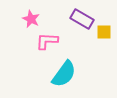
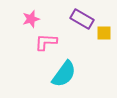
pink star: rotated 30 degrees clockwise
yellow square: moved 1 px down
pink L-shape: moved 1 px left, 1 px down
